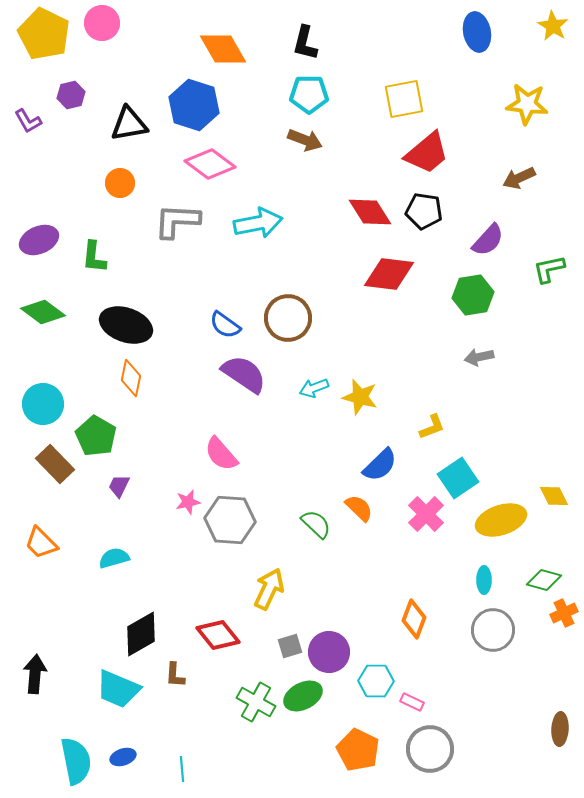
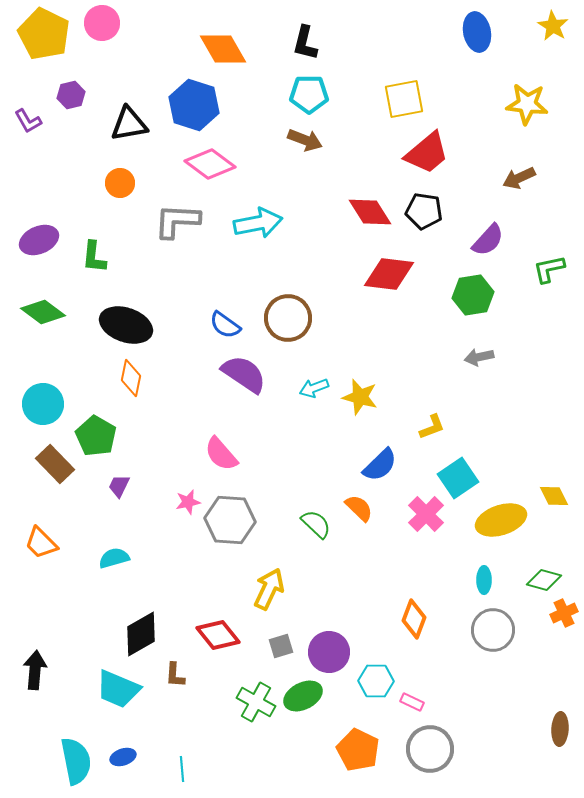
gray square at (290, 646): moved 9 px left
black arrow at (35, 674): moved 4 px up
